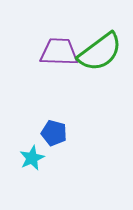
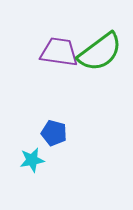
purple trapezoid: rotated 6 degrees clockwise
cyan star: moved 2 px down; rotated 15 degrees clockwise
